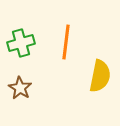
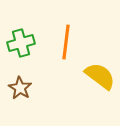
yellow semicircle: rotated 64 degrees counterclockwise
